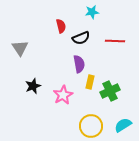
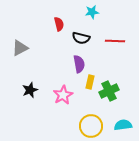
red semicircle: moved 2 px left, 2 px up
black semicircle: rotated 36 degrees clockwise
gray triangle: rotated 36 degrees clockwise
black star: moved 3 px left, 4 px down
green cross: moved 1 px left
cyan semicircle: rotated 24 degrees clockwise
